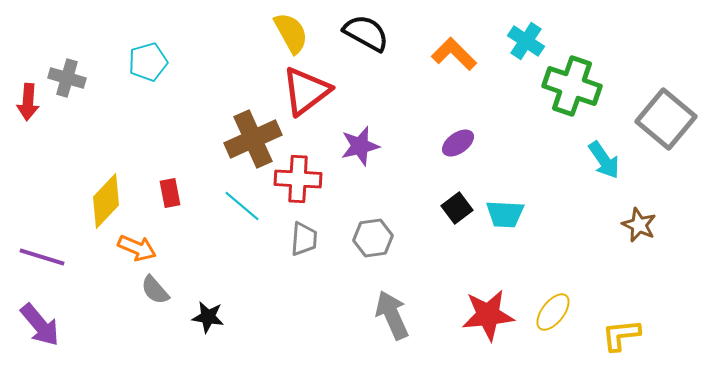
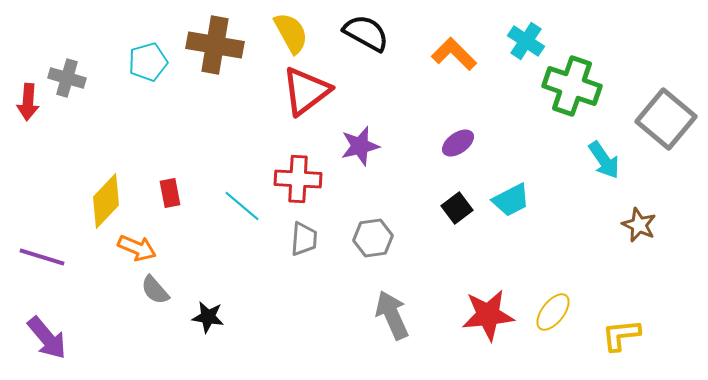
brown cross: moved 38 px left, 94 px up; rotated 34 degrees clockwise
cyan trapezoid: moved 6 px right, 14 px up; rotated 30 degrees counterclockwise
purple arrow: moved 7 px right, 13 px down
